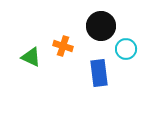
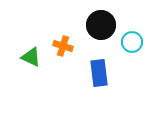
black circle: moved 1 px up
cyan circle: moved 6 px right, 7 px up
